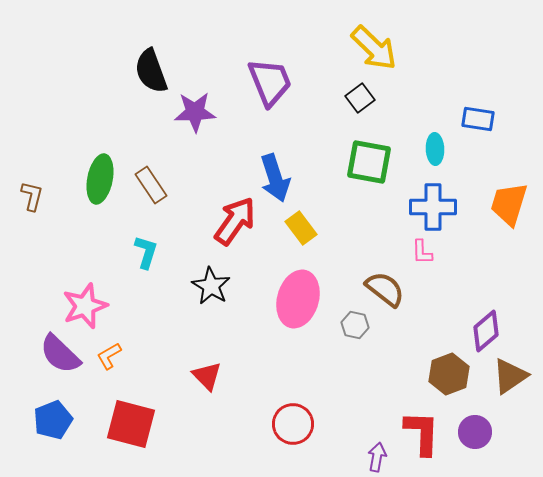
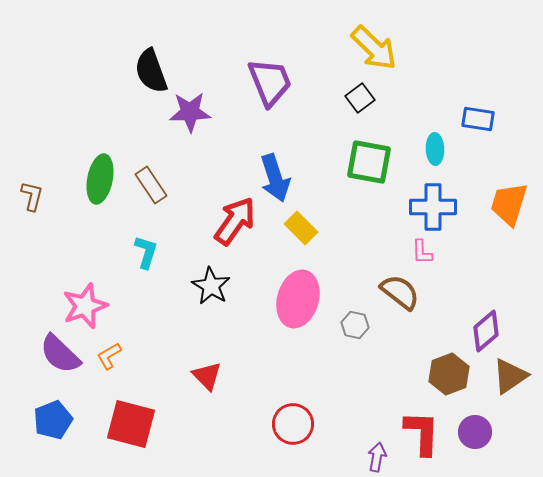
purple star: moved 5 px left
yellow rectangle: rotated 8 degrees counterclockwise
brown semicircle: moved 15 px right, 3 px down
